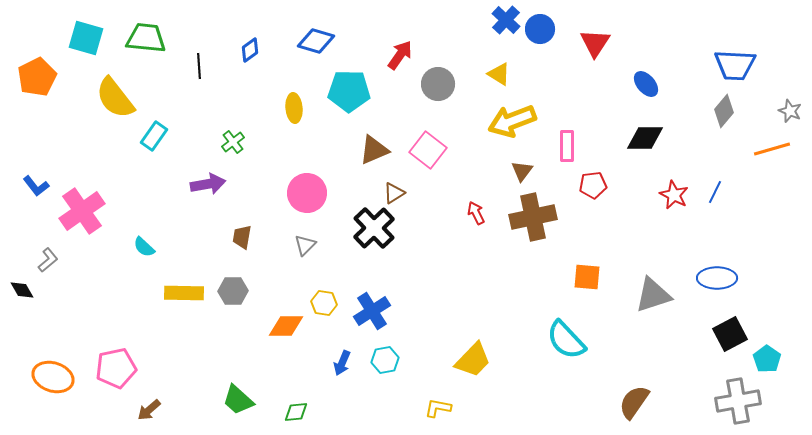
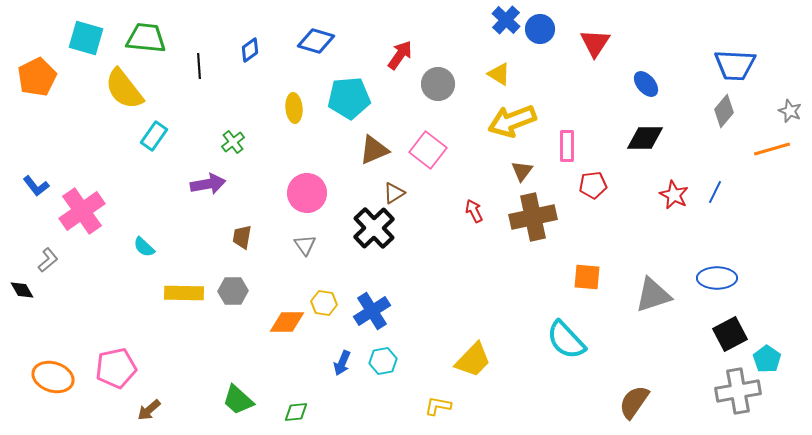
cyan pentagon at (349, 91): moved 7 px down; rotated 6 degrees counterclockwise
yellow semicircle at (115, 98): moved 9 px right, 9 px up
red arrow at (476, 213): moved 2 px left, 2 px up
gray triangle at (305, 245): rotated 20 degrees counterclockwise
orange diamond at (286, 326): moved 1 px right, 4 px up
cyan hexagon at (385, 360): moved 2 px left, 1 px down
gray cross at (738, 401): moved 10 px up
yellow L-shape at (438, 408): moved 2 px up
